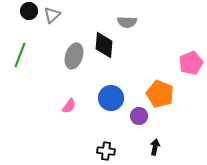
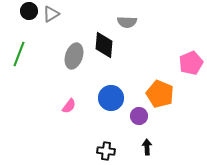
gray triangle: moved 1 px left, 1 px up; rotated 12 degrees clockwise
green line: moved 1 px left, 1 px up
black arrow: moved 8 px left; rotated 14 degrees counterclockwise
